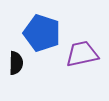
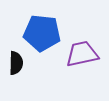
blue pentagon: rotated 12 degrees counterclockwise
